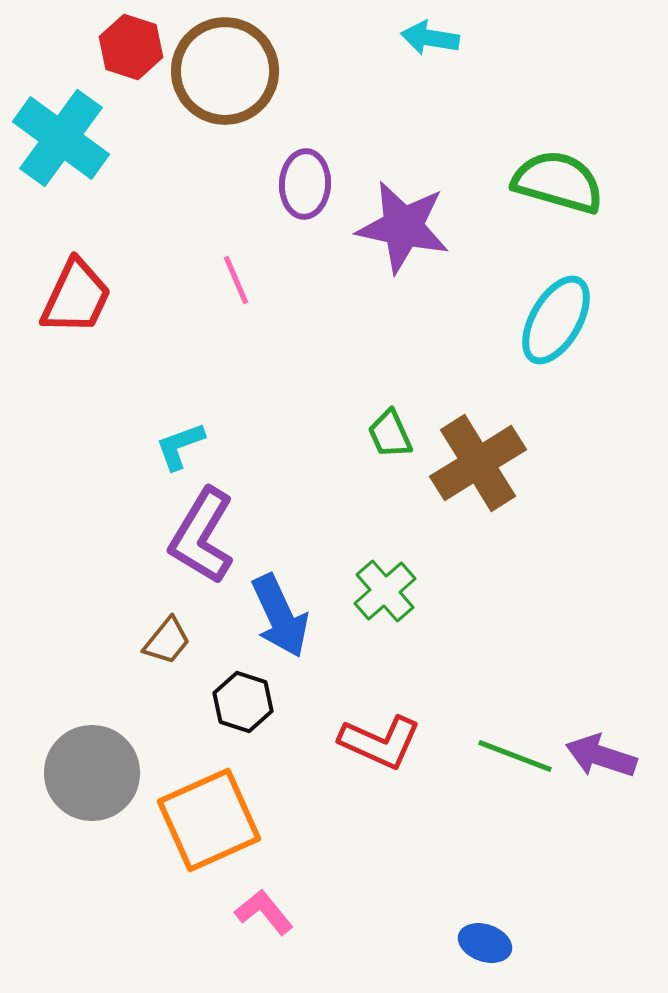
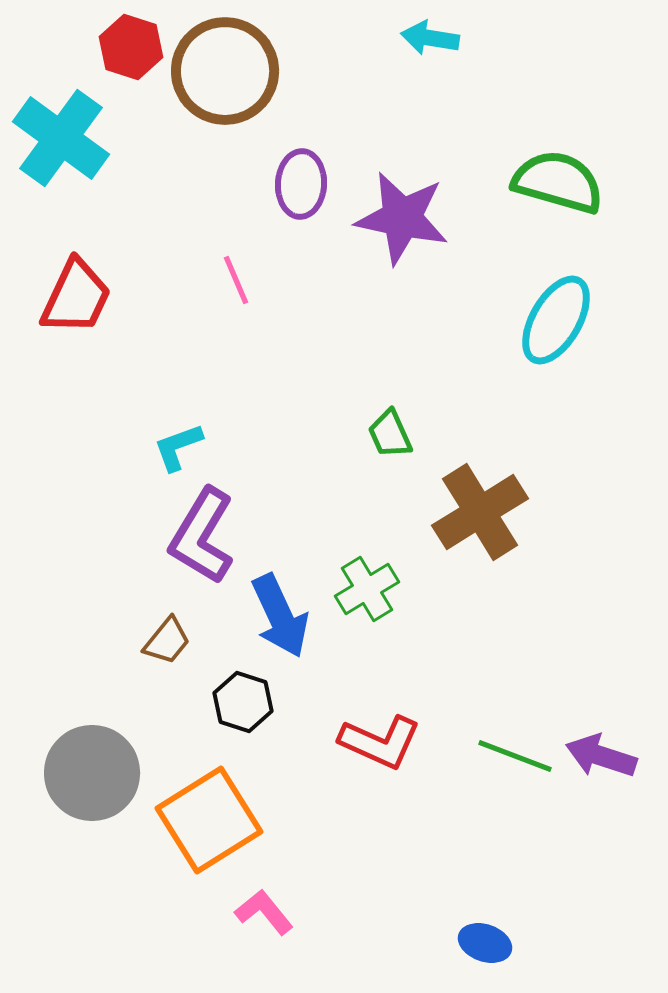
purple ellipse: moved 4 px left
purple star: moved 1 px left, 9 px up
cyan L-shape: moved 2 px left, 1 px down
brown cross: moved 2 px right, 49 px down
green cross: moved 18 px left, 2 px up; rotated 10 degrees clockwise
orange square: rotated 8 degrees counterclockwise
